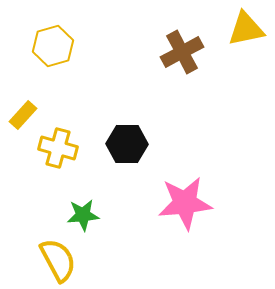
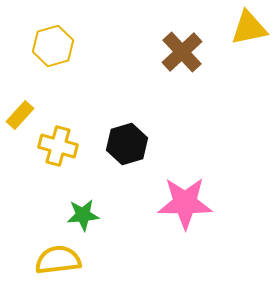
yellow triangle: moved 3 px right, 1 px up
brown cross: rotated 15 degrees counterclockwise
yellow rectangle: moved 3 px left
black hexagon: rotated 18 degrees counterclockwise
yellow cross: moved 2 px up
pink star: rotated 6 degrees clockwise
yellow semicircle: rotated 69 degrees counterclockwise
